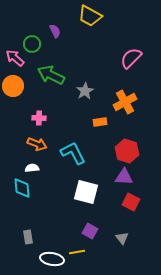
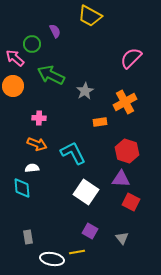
purple triangle: moved 3 px left, 2 px down
white square: rotated 20 degrees clockwise
